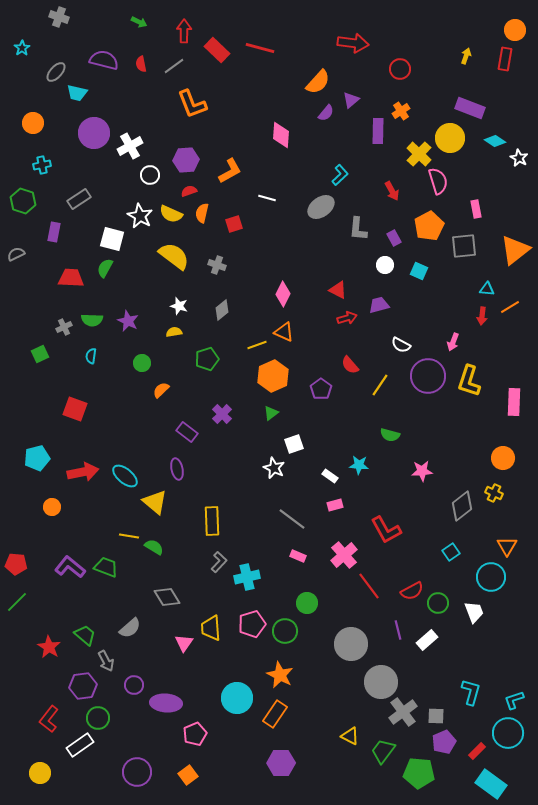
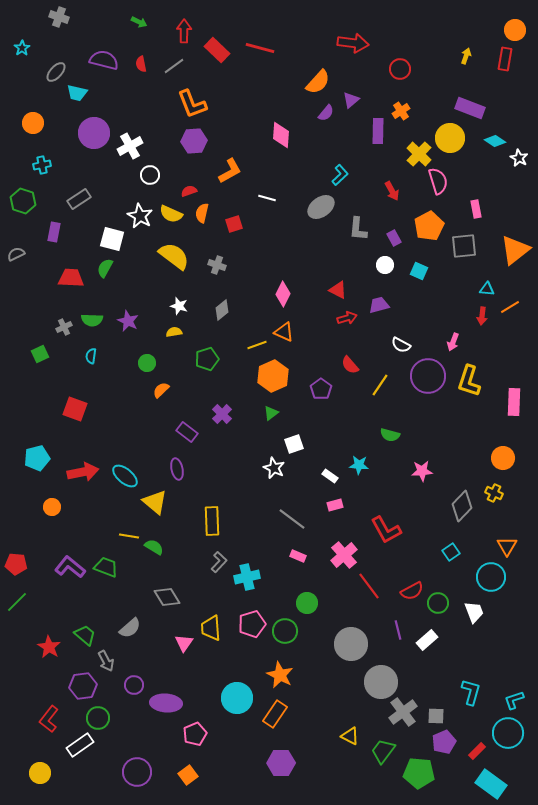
purple hexagon at (186, 160): moved 8 px right, 19 px up
green circle at (142, 363): moved 5 px right
gray diamond at (462, 506): rotated 8 degrees counterclockwise
